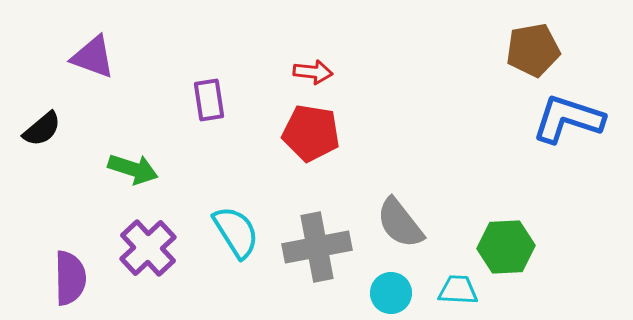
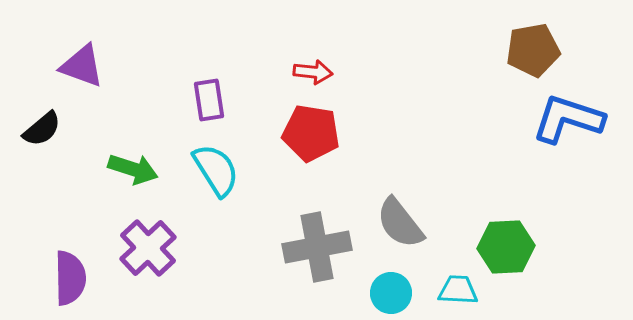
purple triangle: moved 11 px left, 9 px down
cyan semicircle: moved 20 px left, 62 px up
